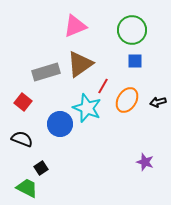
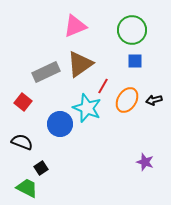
gray rectangle: rotated 8 degrees counterclockwise
black arrow: moved 4 px left, 2 px up
black semicircle: moved 3 px down
